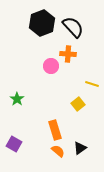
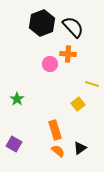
pink circle: moved 1 px left, 2 px up
